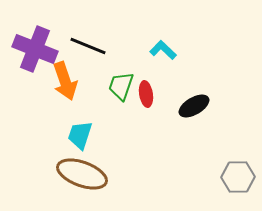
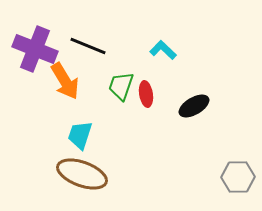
orange arrow: rotated 12 degrees counterclockwise
